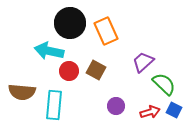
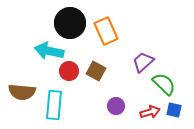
brown square: moved 1 px down
blue square: rotated 14 degrees counterclockwise
